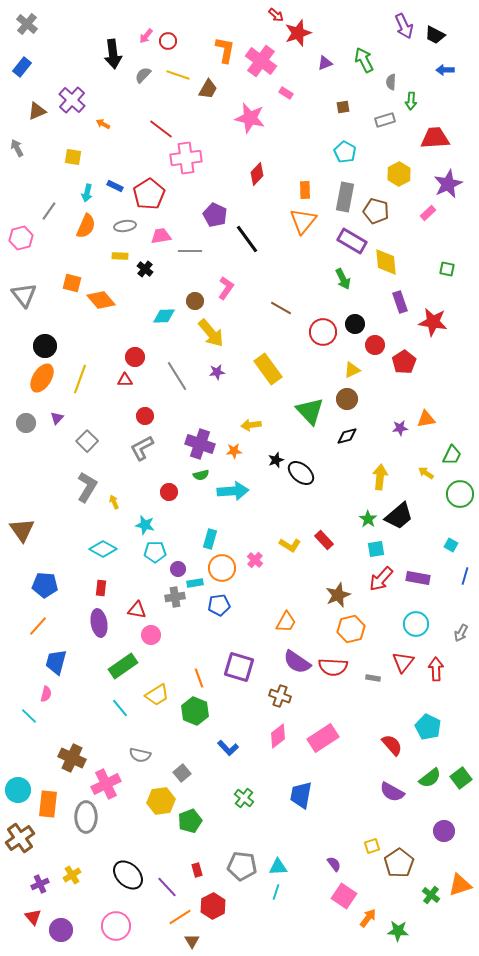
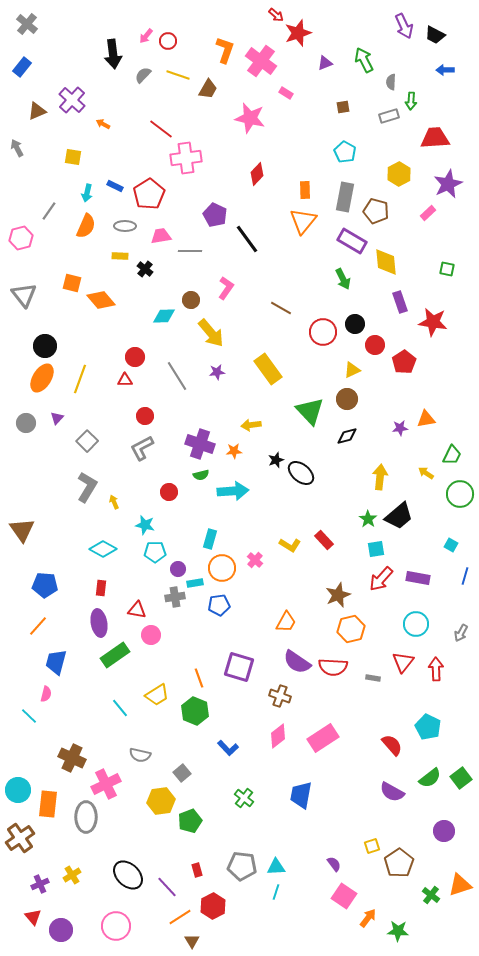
orange L-shape at (225, 50): rotated 8 degrees clockwise
gray rectangle at (385, 120): moved 4 px right, 4 px up
gray ellipse at (125, 226): rotated 10 degrees clockwise
brown circle at (195, 301): moved 4 px left, 1 px up
green rectangle at (123, 666): moved 8 px left, 11 px up
cyan triangle at (278, 867): moved 2 px left
